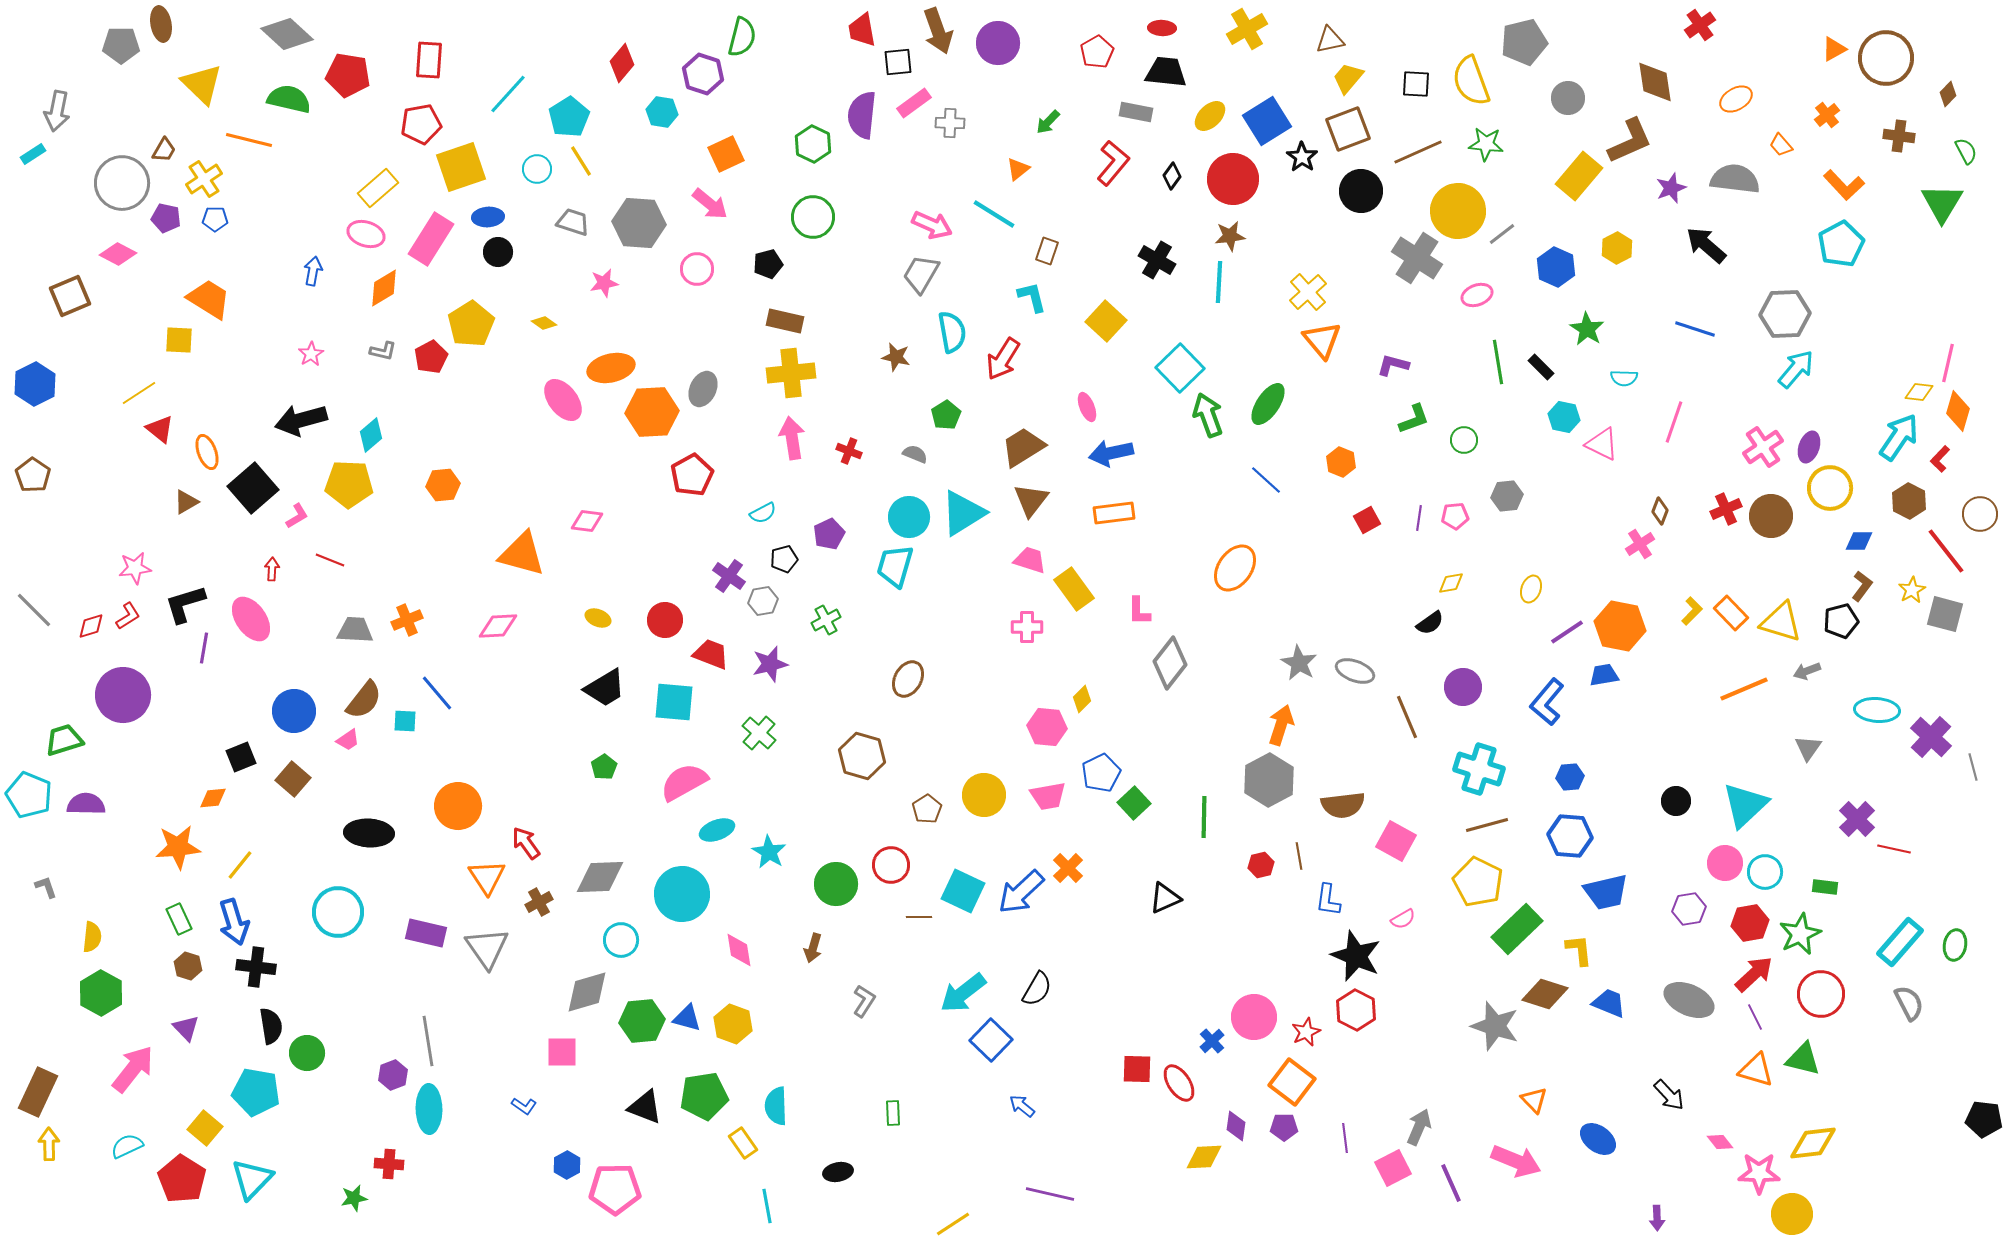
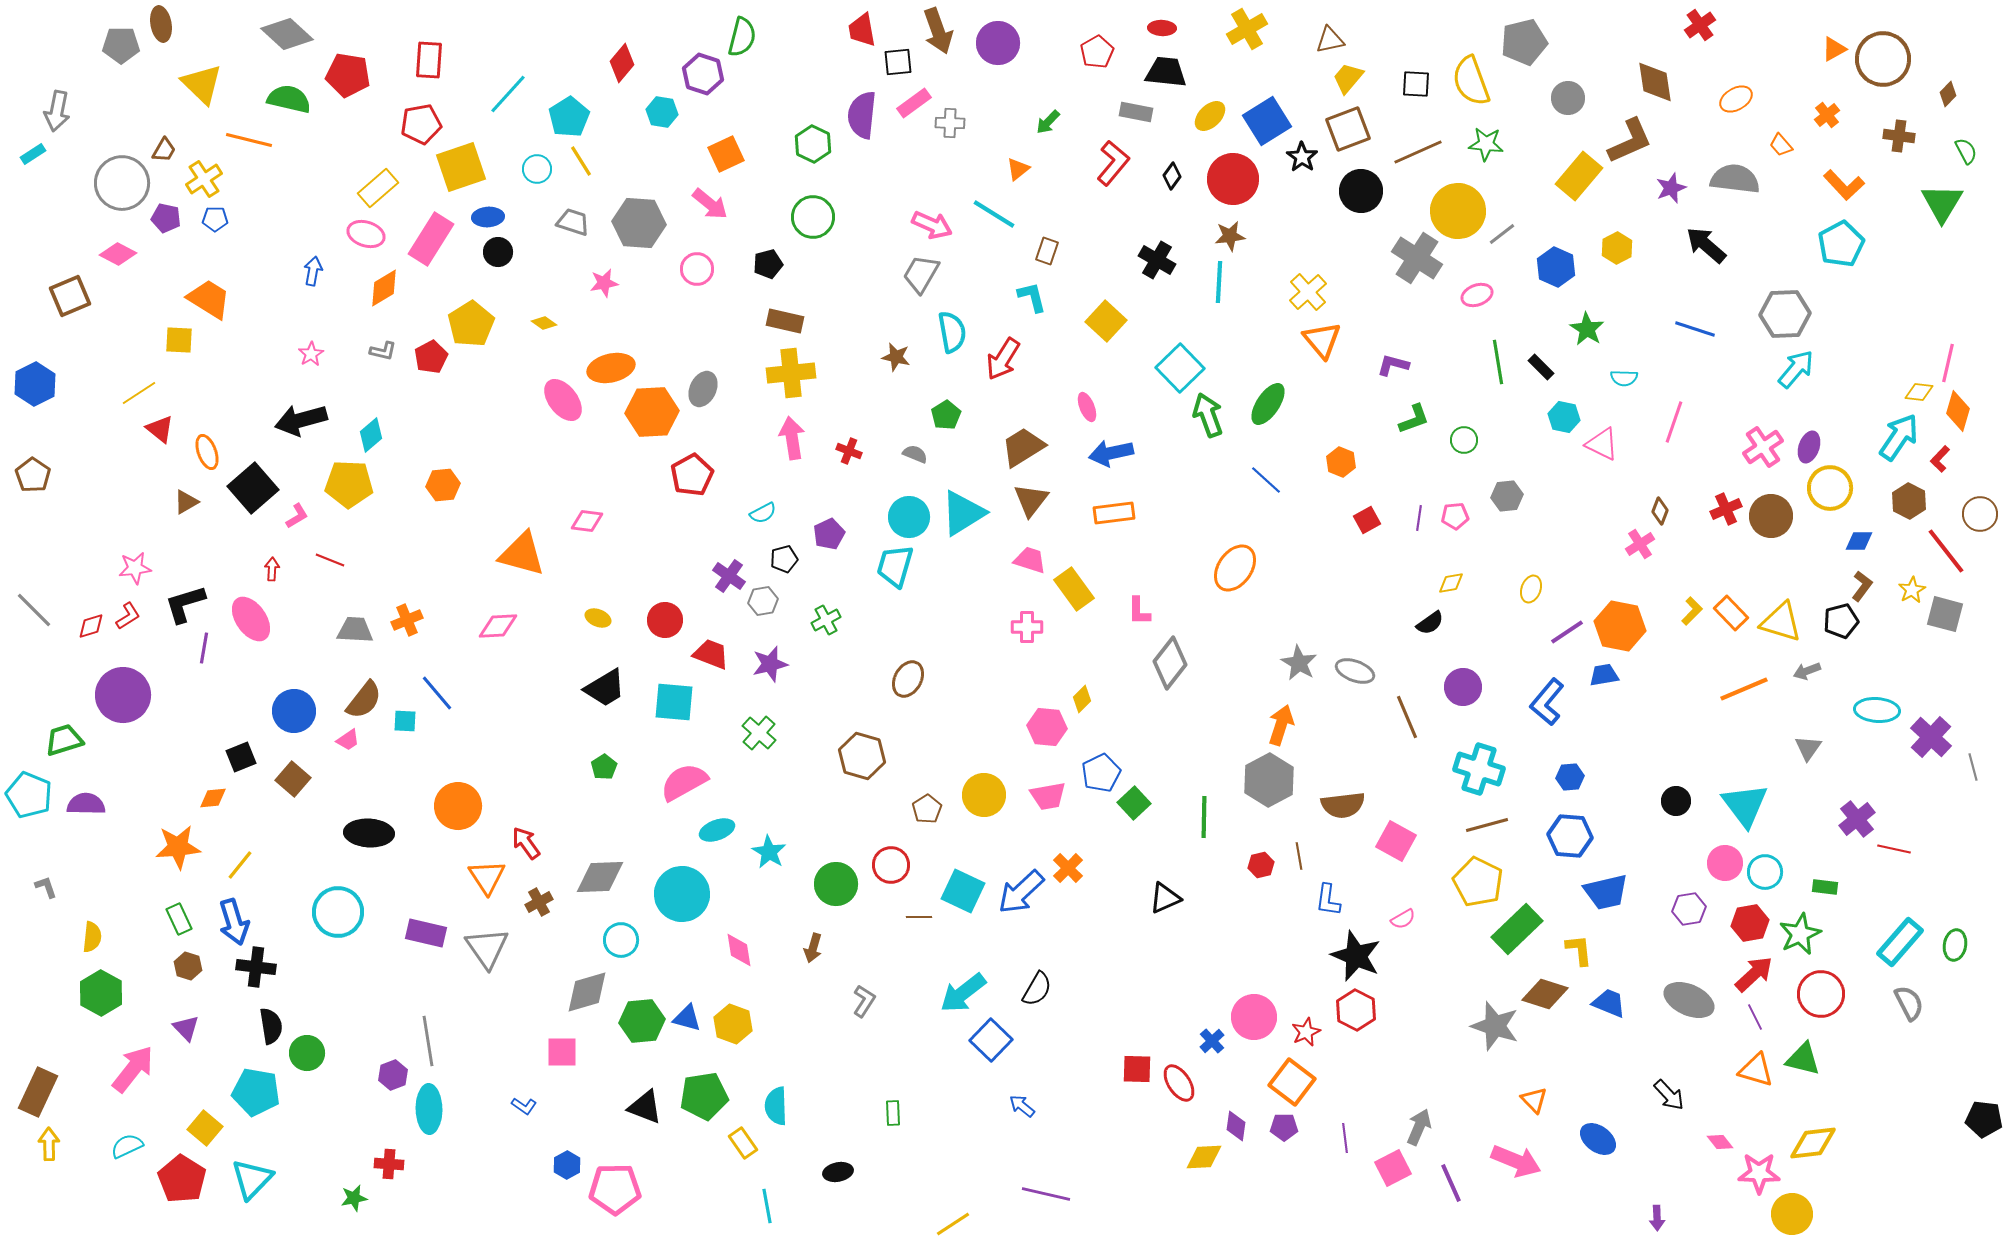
brown circle at (1886, 58): moved 3 px left, 1 px down
cyan triangle at (1745, 805): rotated 24 degrees counterclockwise
purple cross at (1857, 819): rotated 6 degrees clockwise
purple line at (1050, 1194): moved 4 px left
